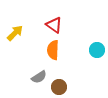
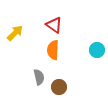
gray semicircle: rotated 70 degrees counterclockwise
